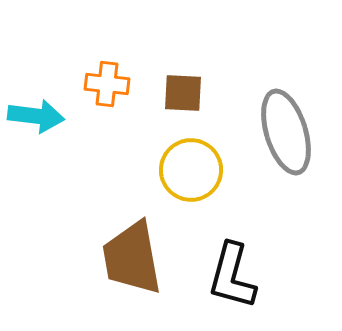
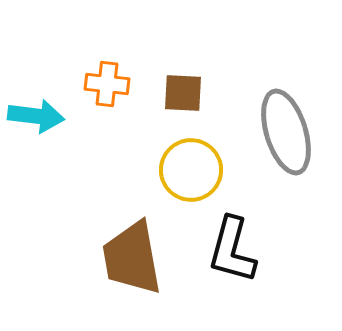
black L-shape: moved 26 px up
